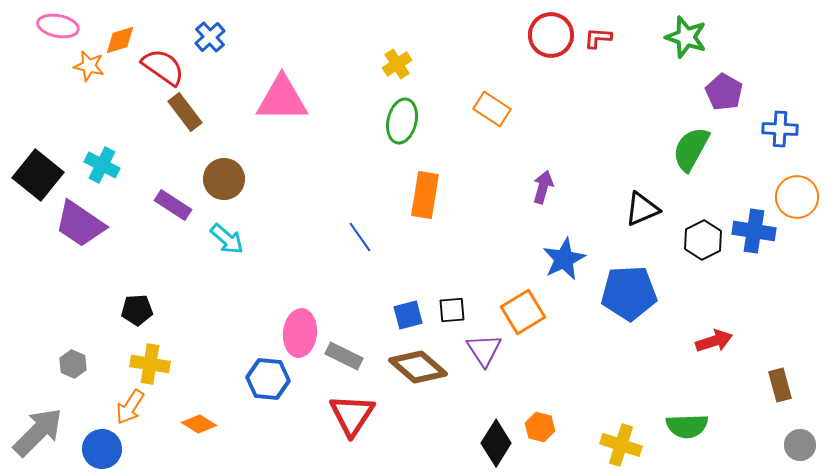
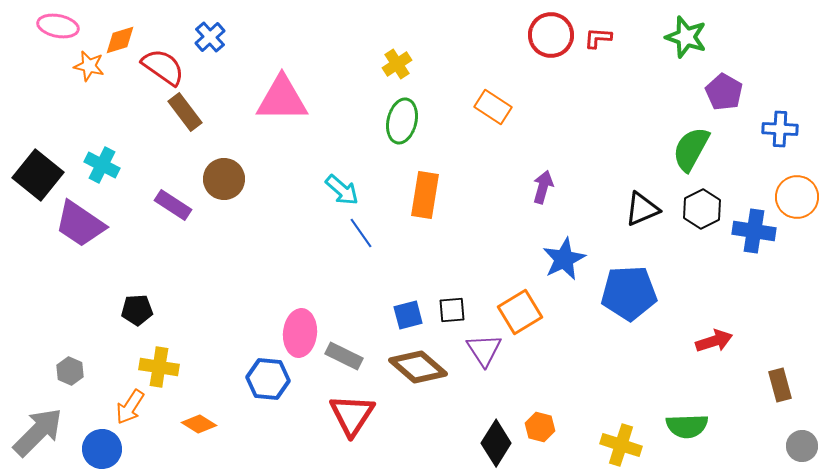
orange rectangle at (492, 109): moved 1 px right, 2 px up
blue line at (360, 237): moved 1 px right, 4 px up
cyan arrow at (227, 239): moved 115 px right, 49 px up
black hexagon at (703, 240): moved 1 px left, 31 px up
orange square at (523, 312): moved 3 px left
gray hexagon at (73, 364): moved 3 px left, 7 px down
yellow cross at (150, 364): moved 9 px right, 3 px down
gray circle at (800, 445): moved 2 px right, 1 px down
